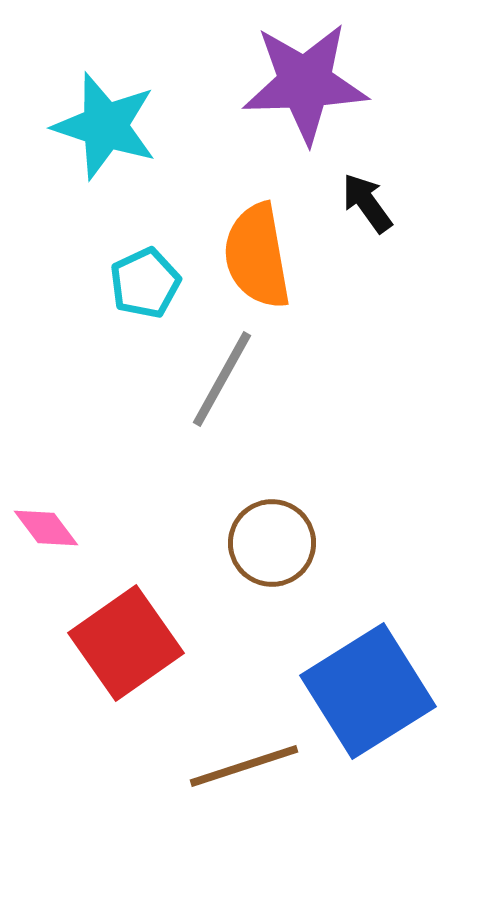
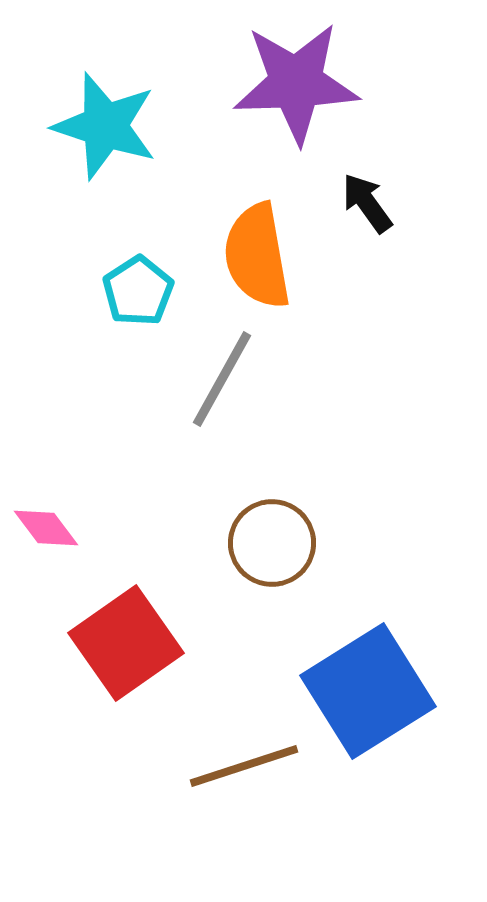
purple star: moved 9 px left
cyan pentagon: moved 7 px left, 8 px down; rotated 8 degrees counterclockwise
